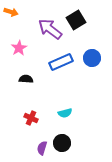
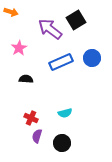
purple semicircle: moved 5 px left, 12 px up
